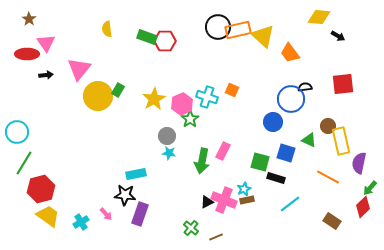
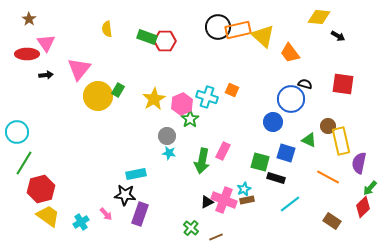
red square at (343, 84): rotated 15 degrees clockwise
black semicircle at (305, 87): moved 3 px up; rotated 24 degrees clockwise
